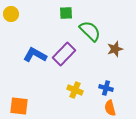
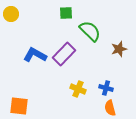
brown star: moved 4 px right
yellow cross: moved 3 px right, 1 px up
